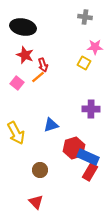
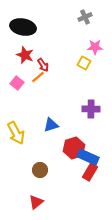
gray cross: rotated 32 degrees counterclockwise
red arrow: rotated 16 degrees counterclockwise
red triangle: rotated 35 degrees clockwise
